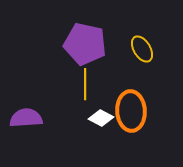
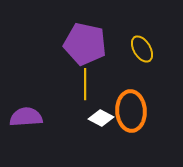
purple semicircle: moved 1 px up
